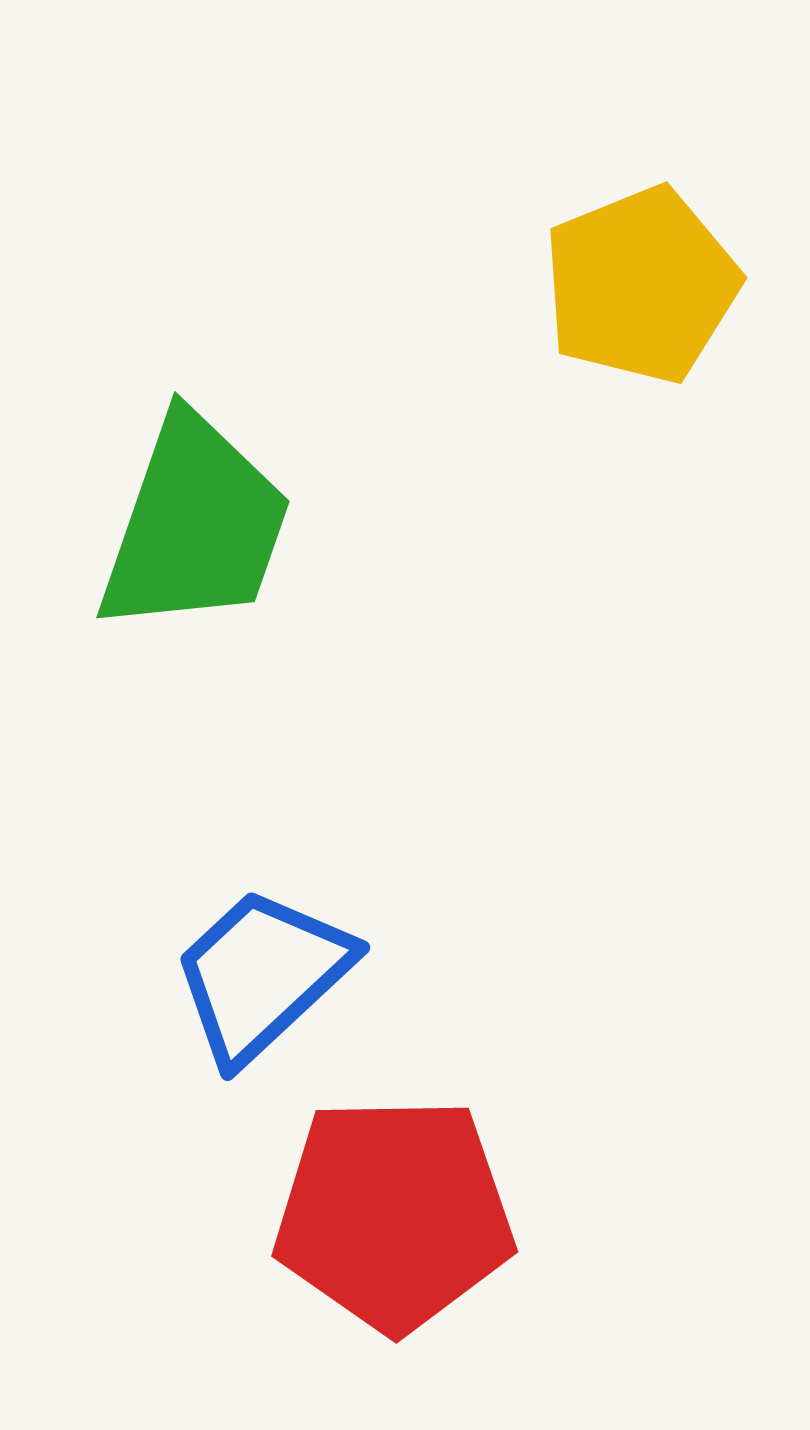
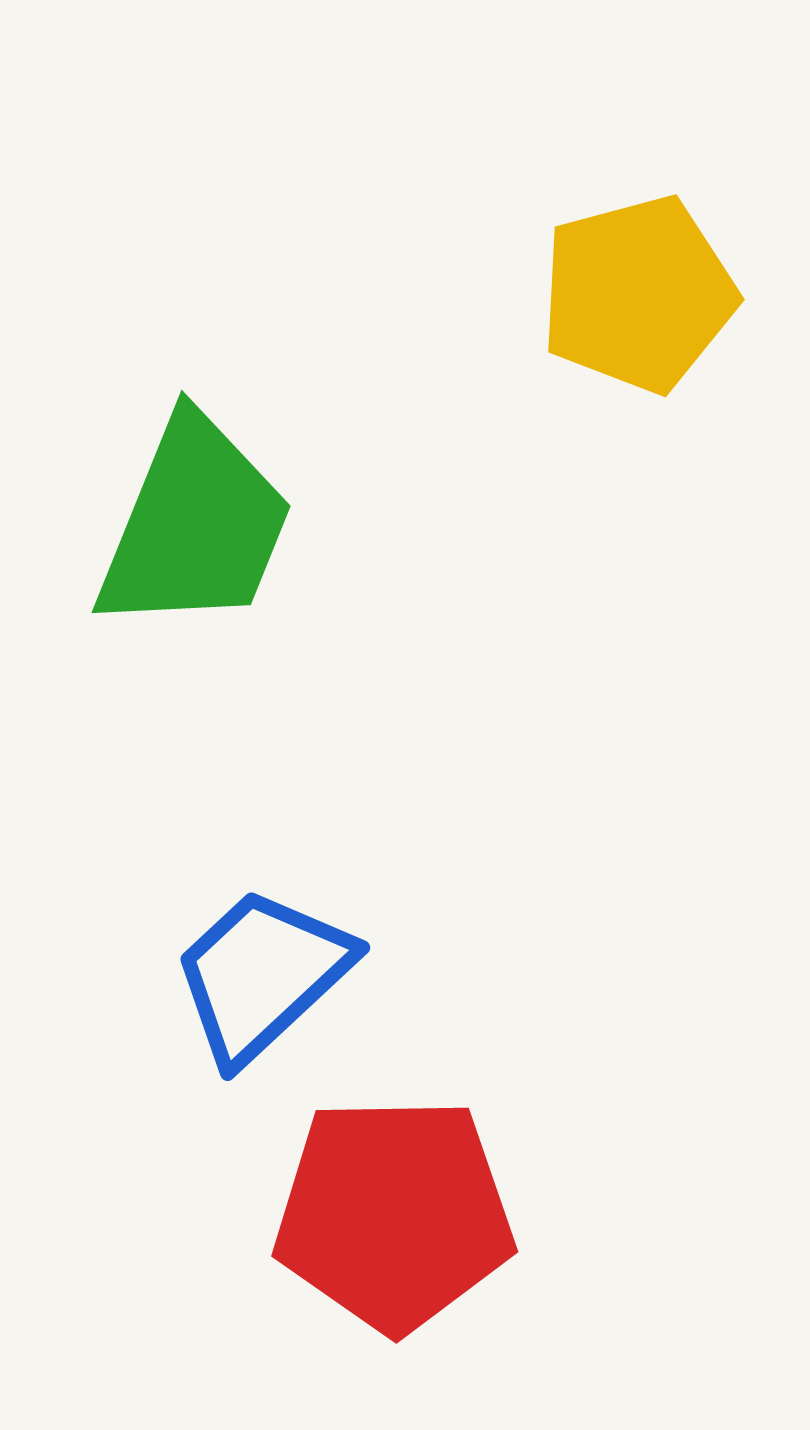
yellow pentagon: moved 3 px left, 9 px down; rotated 7 degrees clockwise
green trapezoid: rotated 3 degrees clockwise
